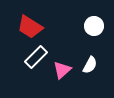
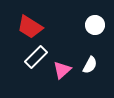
white circle: moved 1 px right, 1 px up
